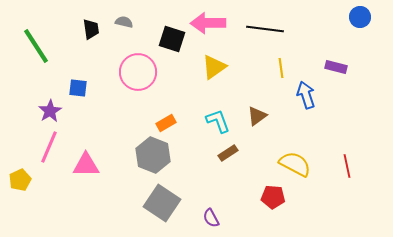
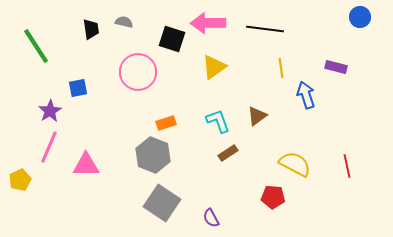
blue square: rotated 18 degrees counterclockwise
orange rectangle: rotated 12 degrees clockwise
